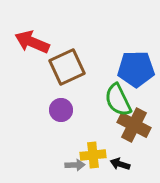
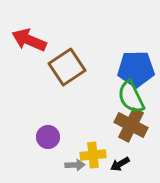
red arrow: moved 3 px left, 2 px up
brown square: rotated 9 degrees counterclockwise
green semicircle: moved 13 px right, 3 px up
purple circle: moved 13 px left, 27 px down
brown cross: moved 3 px left
black arrow: rotated 48 degrees counterclockwise
